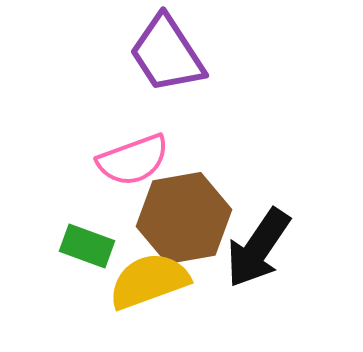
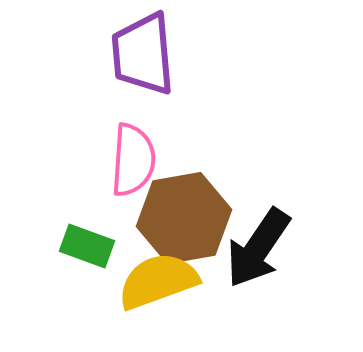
purple trapezoid: moved 24 px left; rotated 28 degrees clockwise
pink semicircle: rotated 66 degrees counterclockwise
yellow semicircle: moved 9 px right
